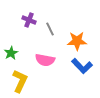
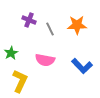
orange star: moved 16 px up
